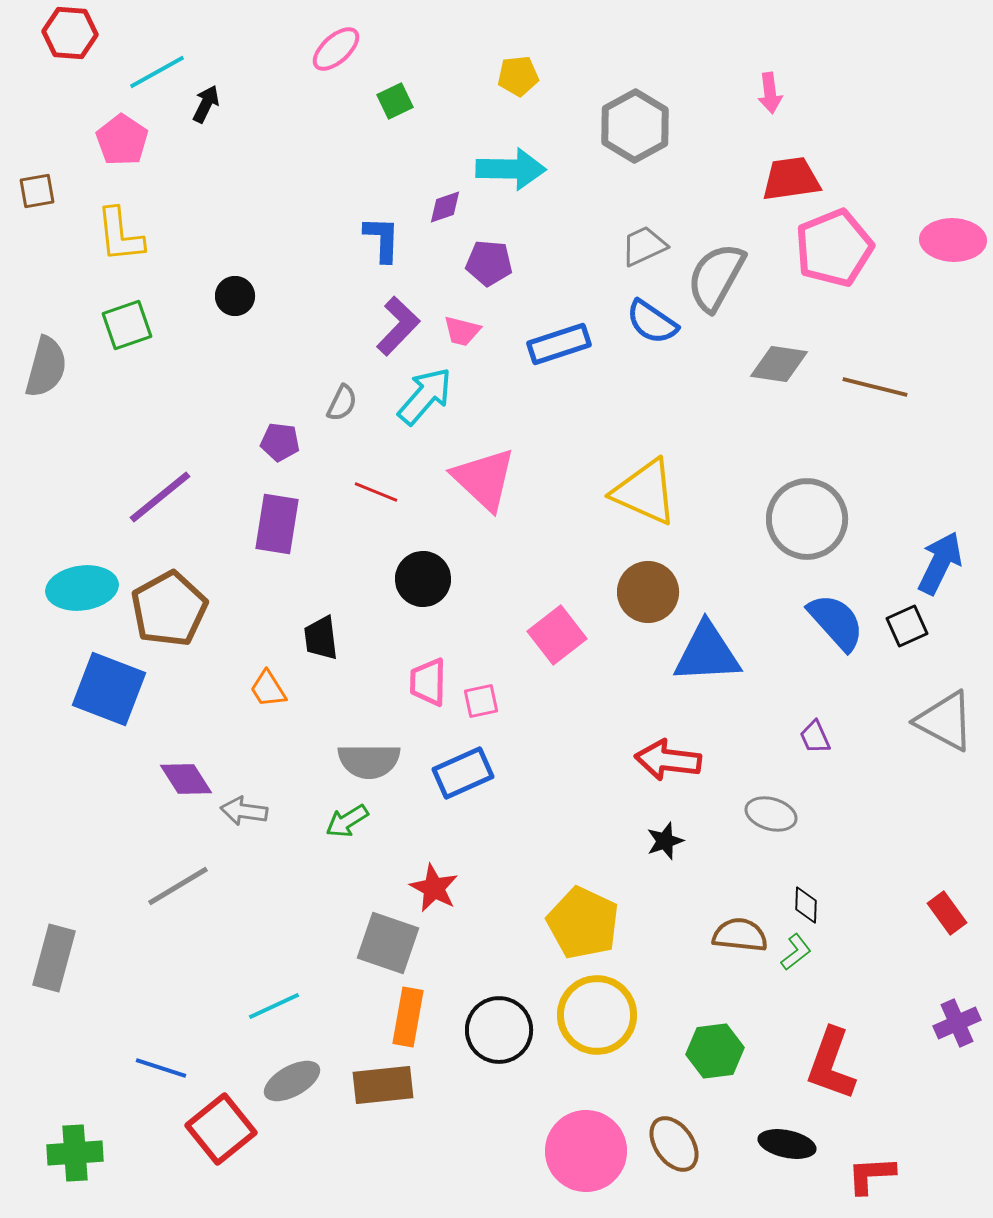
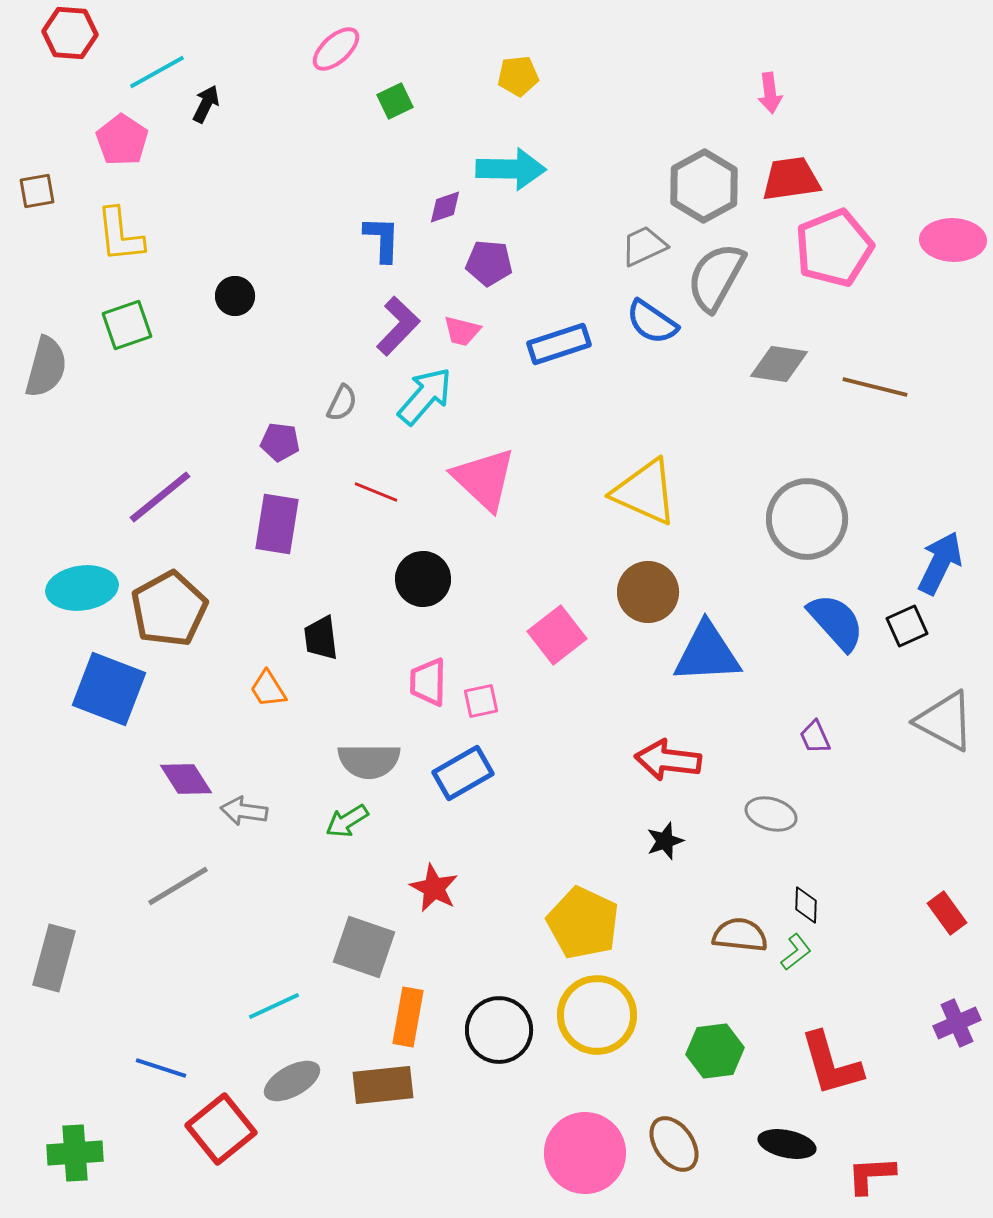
gray hexagon at (635, 126): moved 69 px right, 60 px down
blue rectangle at (463, 773): rotated 6 degrees counterclockwise
gray square at (388, 943): moved 24 px left, 4 px down
red L-shape at (831, 1064): rotated 36 degrees counterclockwise
pink circle at (586, 1151): moved 1 px left, 2 px down
